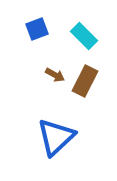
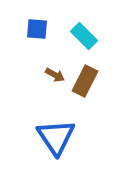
blue square: rotated 25 degrees clockwise
blue triangle: rotated 21 degrees counterclockwise
